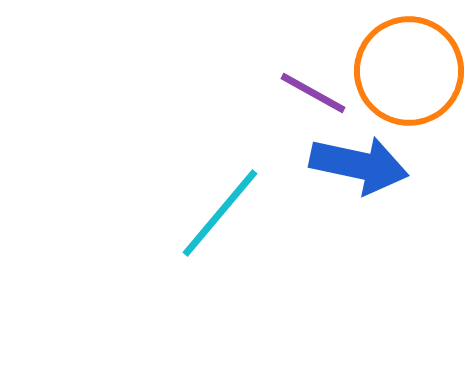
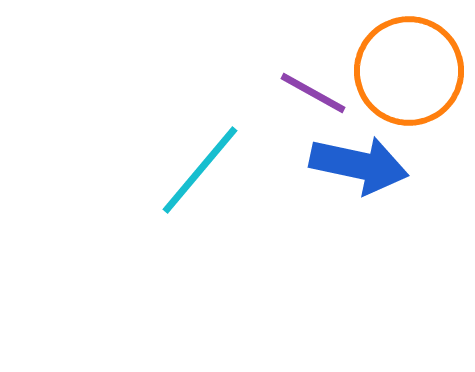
cyan line: moved 20 px left, 43 px up
